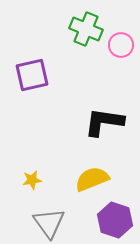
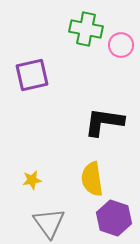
green cross: rotated 12 degrees counterclockwise
yellow semicircle: rotated 76 degrees counterclockwise
purple hexagon: moved 1 px left, 2 px up
